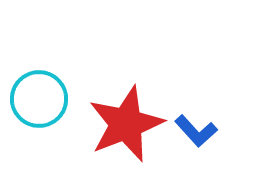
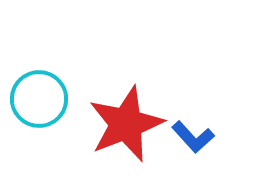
blue L-shape: moved 3 px left, 6 px down
